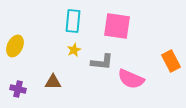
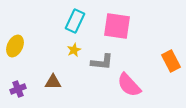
cyan rectangle: moved 2 px right; rotated 20 degrees clockwise
pink semicircle: moved 2 px left, 6 px down; rotated 24 degrees clockwise
purple cross: rotated 35 degrees counterclockwise
